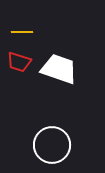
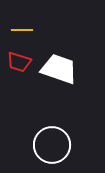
yellow line: moved 2 px up
